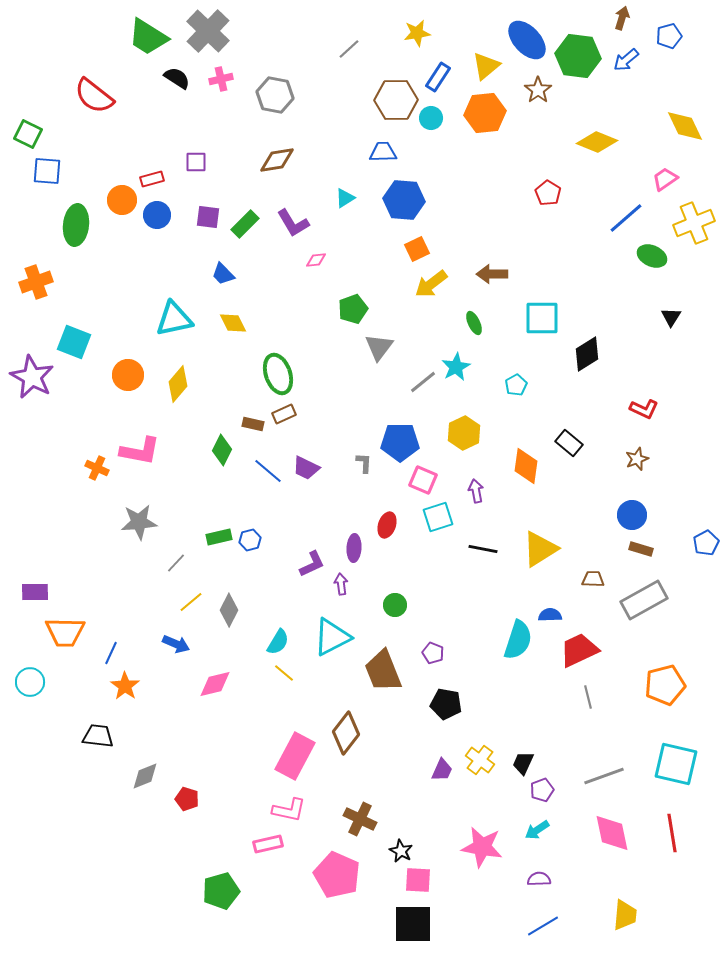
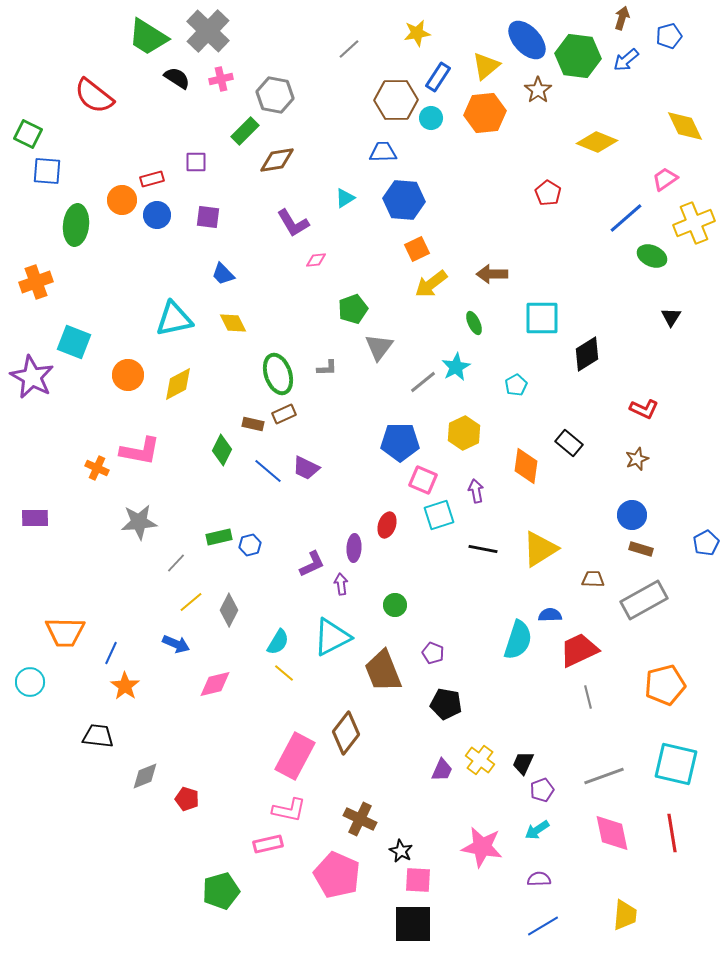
green rectangle at (245, 224): moved 93 px up
yellow diamond at (178, 384): rotated 21 degrees clockwise
gray L-shape at (364, 463): moved 37 px left, 95 px up; rotated 85 degrees clockwise
cyan square at (438, 517): moved 1 px right, 2 px up
blue hexagon at (250, 540): moved 5 px down
purple rectangle at (35, 592): moved 74 px up
